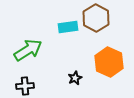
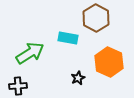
cyan rectangle: moved 11 px down; rotated 18 degrees clockwise
green arrow: moved 2 px right, 3 px down
black star: moved 3 px right
black cross: moved 7 px left
